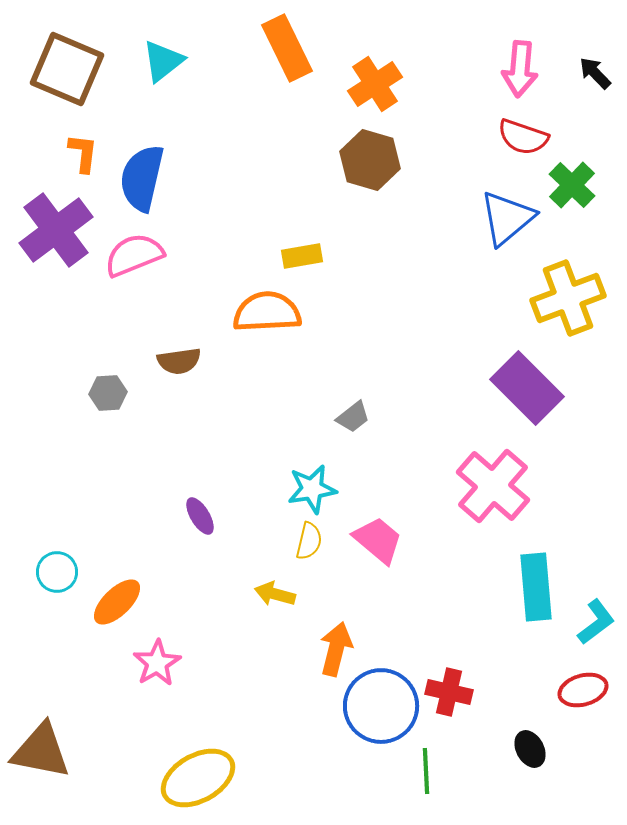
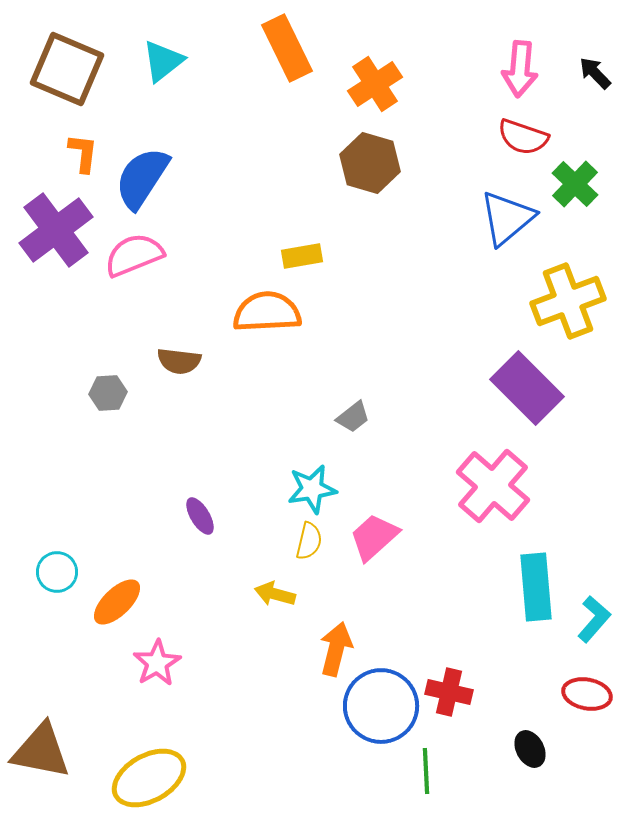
brown hexagon: moved 3 px down
blue semicircle: rotated 20 degrees clockwise
green cross: moved 3 px right, 1 px up
yellow cross: moved 3 px down
brown semicircle: rotated 15 degrees clockwise
pink trapezoid: moved 4 px left, 3 px up; rotated 82 degrees counterclockwise
cyan L-shape: moved 2 px left, 3 px up; rotated 12 degrees counterclockwise
red ellipse: moved 4 px right, 4 px down; rotated 27 degrees clockwise
yellow ellipse: moved 49 px left
